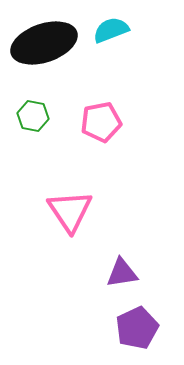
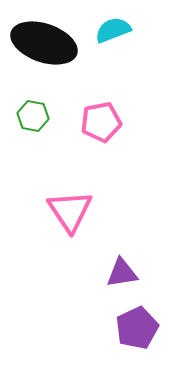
cyan semicircle: moved 2 px right
black ellipse: rotated 38 degrees clockwise
